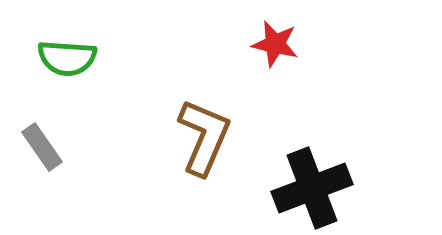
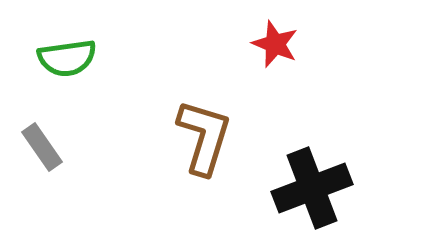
red star: rotated 9 degrees clockwise
green semicircle: rotated 12 degrees counterclockwise
brown L-shape: rotated 6 degrees counterclockwise
